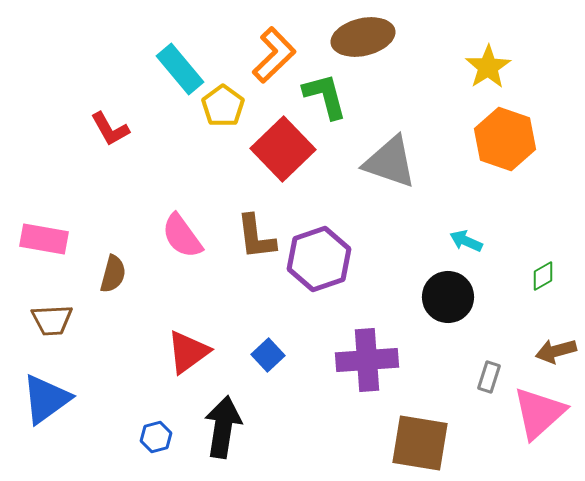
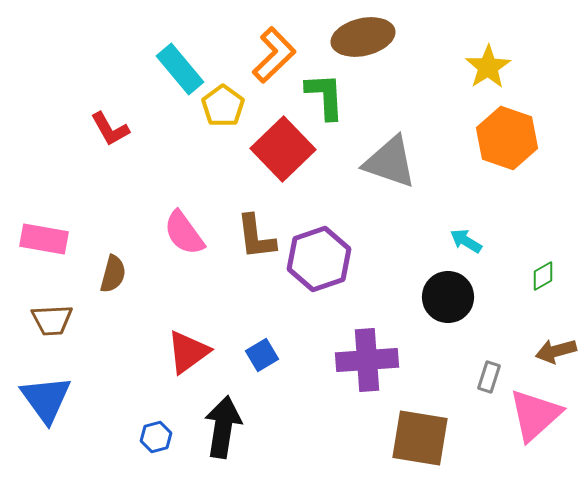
green L-shape: rotated 12 degrees clockwise
orange hexagon: moved 2 px right, 1 px up
pink semicircle: moved 2 px right, 3 px up
cyan arrow: rotated 8 degrees clockwise
blue square: moved 6 px left; rotated 12 degrees clockwise
blue triangle: rotated 30 degrees counterclockwise
pink triangle: moved 4 px left, 2 px down
brown square: moved 5 px up
